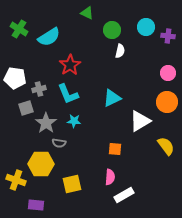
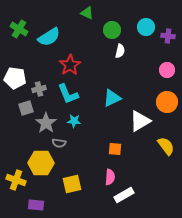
pink circle: moved 1 px left, 3 px up
yellow hexagon: moved 1 px up
